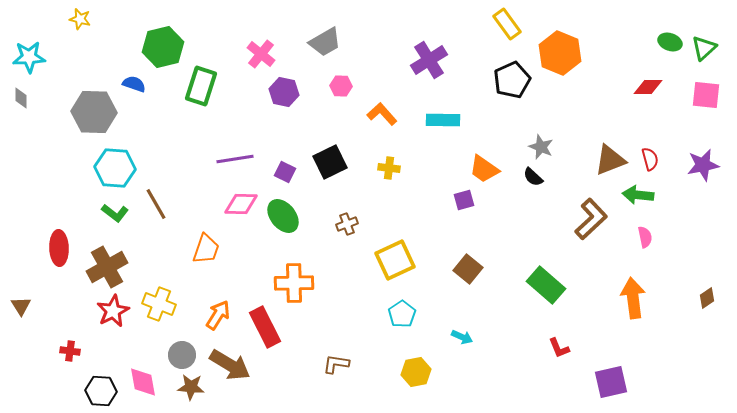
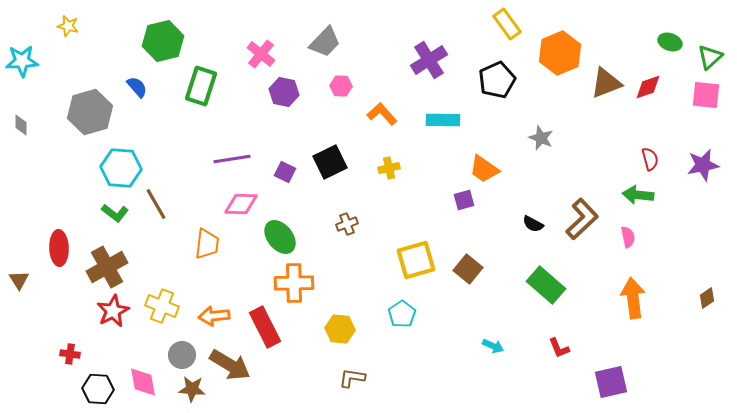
yellow star at (80, 19): moved 12 px left, 7 px down
gray trapezoid at (325, 42): rotated 16 degrees counterclockwise
green hexagon at (163, 47): moved 6 px up
green triangle at (704, 48): moved 6 px right, 9 px down
orange hexagon at (560, 53): rotated 15 degrees clockwise
cyan star at (29, 57): moved 7 px left, 4 px down
black pentagon at (512, 80): moved 15 px left
blue semicircle at (134, 84): moved 3 px right, 3 px down; rotated 30 degrees clockwise
red diamond at (648, 87): rotated 20 degrees counterclockwise
gray diamond at (21, 98): moved 27 px down
gray hexagon at (94, 112): moved 4 px left; rotated 18 degrees counterclockwise
gray star at (541, 147): moved 9 px up
purple line at (235, 159): moved 3 px left
brown triangle at (610, 160): moved 4 px left, 77 px up
cyan hexagon at (115, 168): moved 6 px right
yellow cross at (389, 168): rotated 20 degrees counterclockwise
black semicircle at (533, 177): moved 47 px down; rotated 15 degrees counterclockwise
green ellipse at (283, 216): moved 3 px left, 21 px down
brown L-shape at (591, 219): moved 9 px left
pink semicircle at (645, 237): moved 17 px left
orange trapezoid at (206, 249): moved 1 px right, 5 px up; rotated 12 degrees counterclockwise
yellow square at (395, 260): moved 21 px right; rotated 9 degrees clockwise
yellow cross at (159, 304): moved 3 px right, 2 px down
brown triangle at (21, 306): moved 2 px left, 26 px up
orange arrow at (218, 315): moved 4 px left, 1 px down; rotated 128 degrees counterclockwise
cyan arrow at (462, 337): moved 31 px right, 9 px down
red cross at (70, 351): moved 3 px down
brown L-shape at (336, 364): moved 16 px right, 14 px down
yellow hexagon at (416, 372): moved 76 px left, 43 px up; rotated 16 degrees clockwise
brown star at (191, 387): moved 1 px right, 2 px down
black hexagon at (101, 391): moved 3 px left, 2 px up
